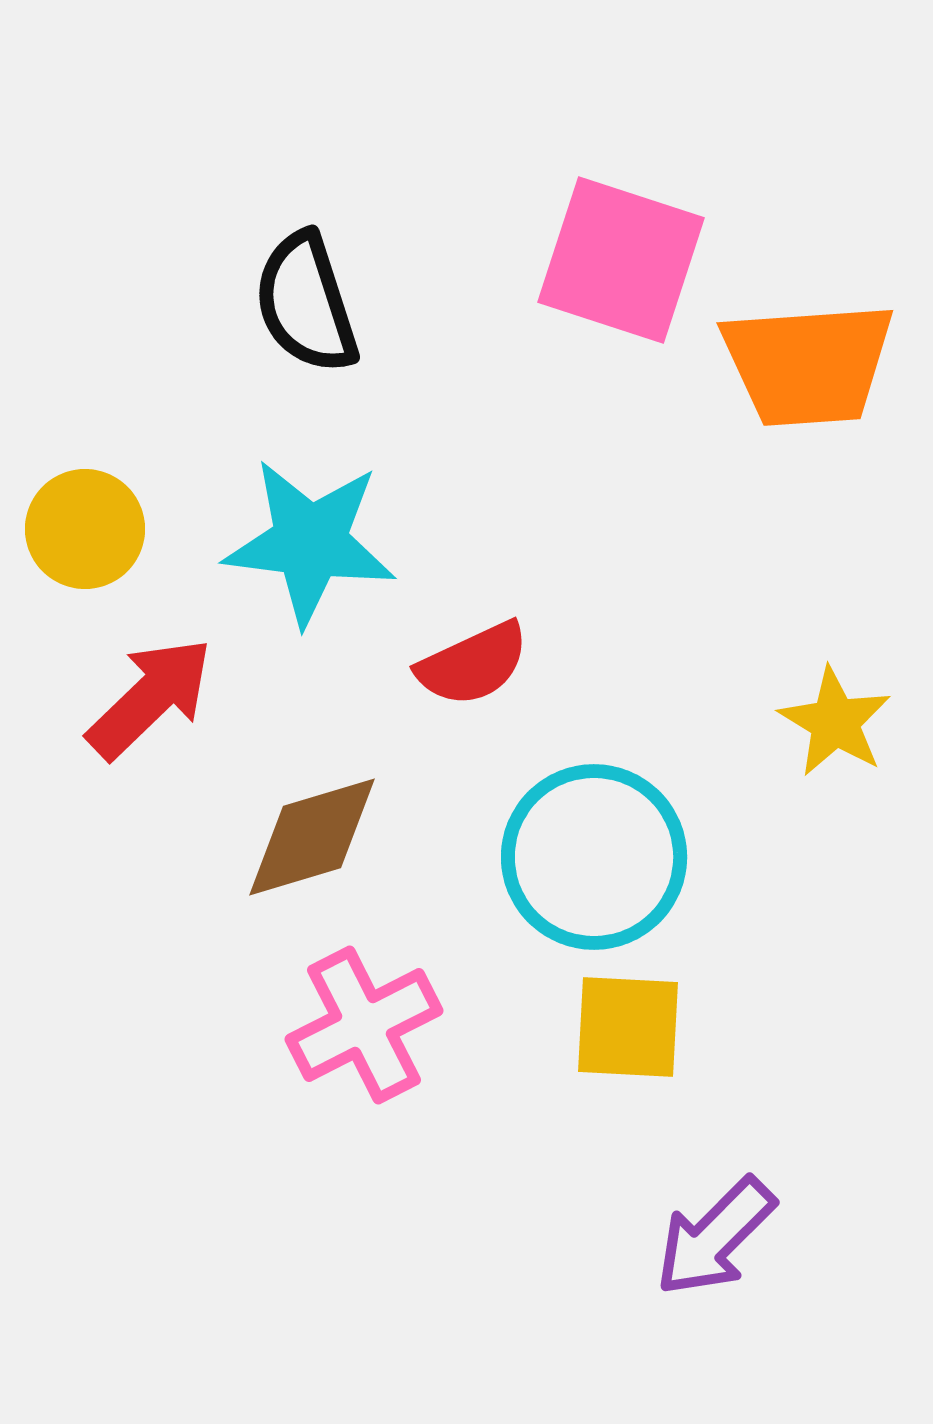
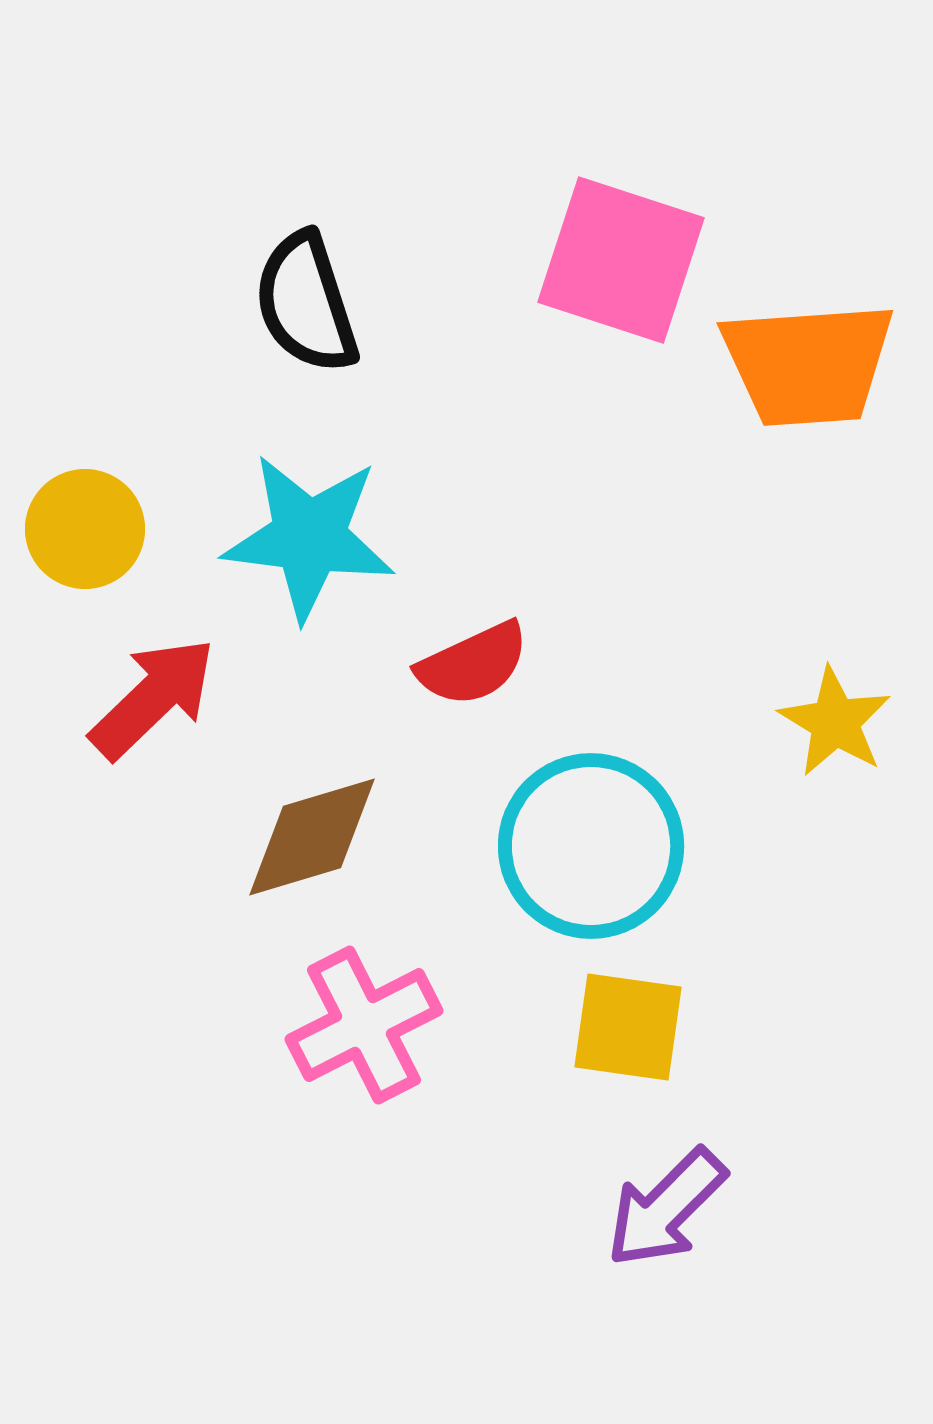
cyan star: moved 1 px left, 5 px up
red arrow: moved 3 px right
cyan circle: moved 3 px left, 11 px up
yellow square: rotated 5 degrees clockwise
purple arrow: moved 49 px left, 29 px up
